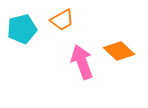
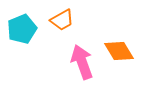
cyan pentagon: rotated 8 degrees counterclockwise
orange diamond: rotated 16 degrees clockwise
